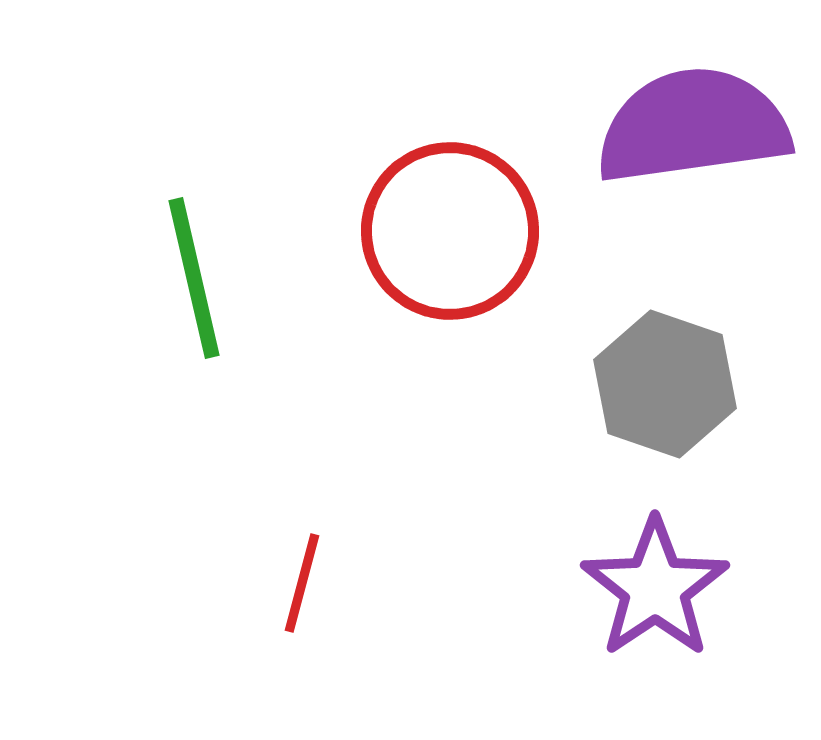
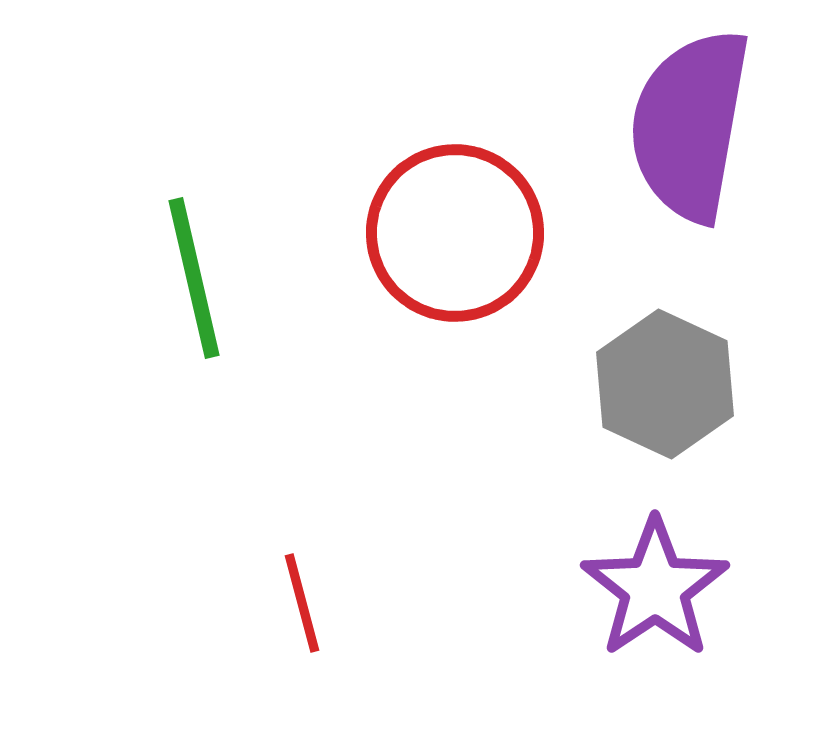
purple semicircle: moved 3 px left, 1 px up; rotated 72 degrees counterclockwise
red circle: moved 5 px right, 2 px down
gray hexagon: rotated 6 degrees clockwise
red line: moved 20 px down; rotated 30 degrees counterclockwise
